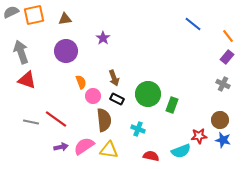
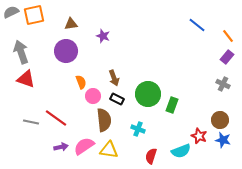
brown triangle: moved 6 px right, 5 px down
blue line: moved 4 px right, 1 px down
purple star: moved 2 px up; rotated 16 degrees counterclockwise
red triangle: moved 1 px left, 1 px up
red line: moved 1 px up
red star: rotated 28 degrees clockwise
red semicircle: rotated 84 degrees counterclockwise
